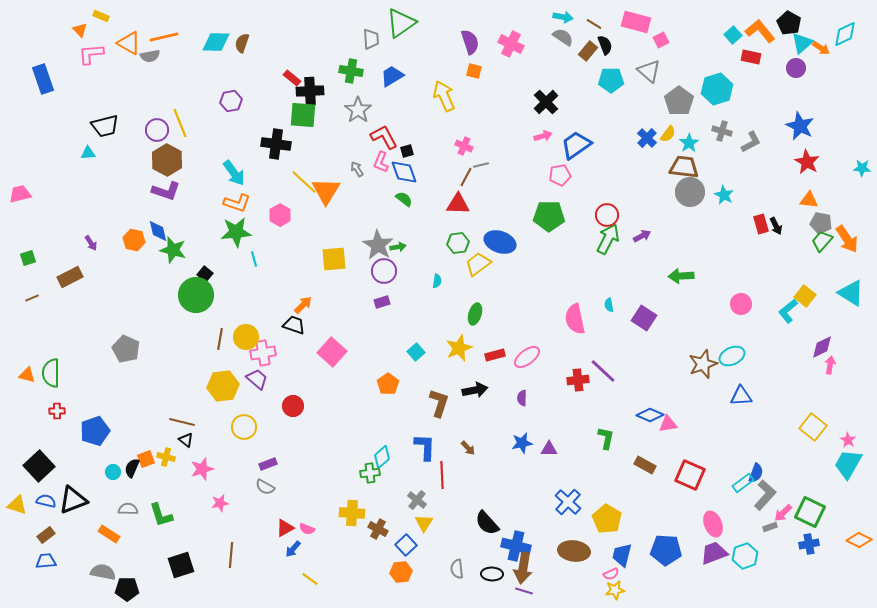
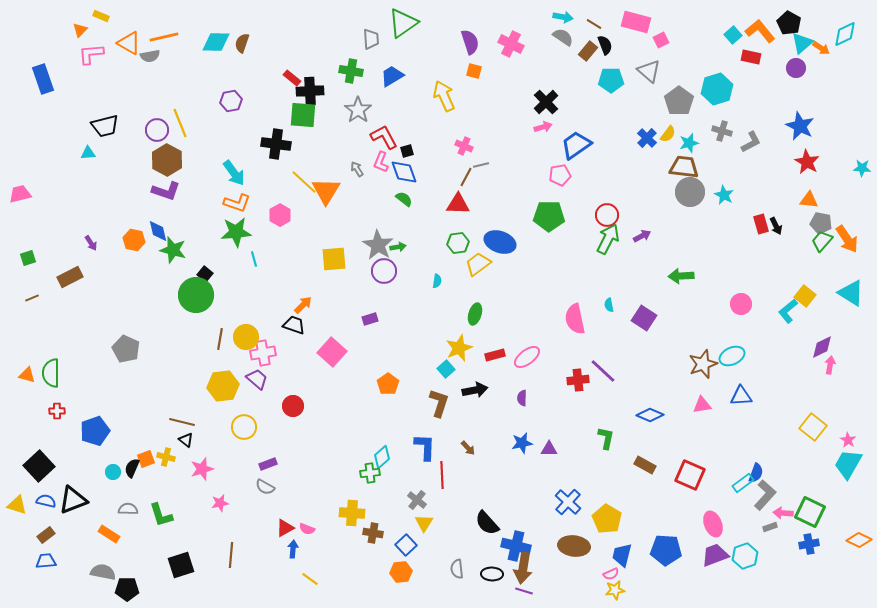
green triangle at (401, 23): moved 2 px right
orange triangle at (80, 30): rotated 28 degrees clockwise
pink arrow at (543, 136): moved 9 px up
cyan star at (689, 143): rotated 18 degrees clockwise
purple rectangle at (382, 302): moved 12 px left, 17 px down
cyan square at (416, 352): moved 30 px right, 17 px down
pink triangle at (668, 424): moved 34 px right, 19 px up
pink arrow at (783, 513): rotated 48 degrees clockwise
brown cross at (378, 529): moved 5 px left, 4 px down; rotated 18 degrees counterclockwise
blue arrow at (293, 549): rotated 144 degrees clockwise
brown ellipse at (574, 551): moved 5 px up
purple trapezoid at (714, 553): moved 1 px right, 2 px down
